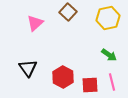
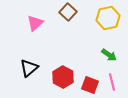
black triangle: moved 1 px right; rotated 24 degrees clockwise
red square: rotated 24 degrees clockwise
